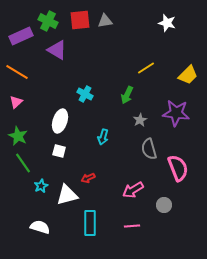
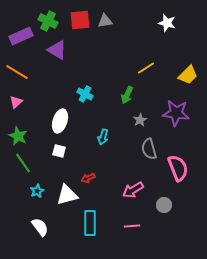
cyan star: moved 4 px left, 5 px down
white semicircle: rotated 36 degrees clockwise
